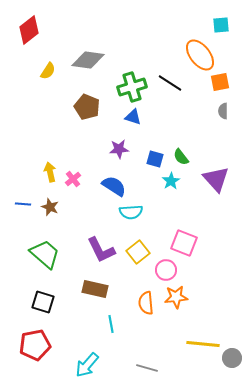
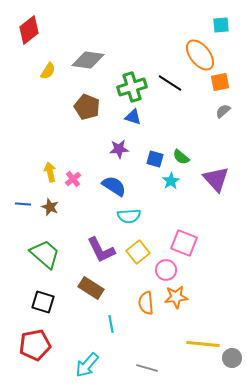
gray semicircle: rotated 49 degrees clockwise
green semicircle: rotated 12 degrees counterclockwise
cyan semicircle: moved 2 px left, 4 px down
brown rectangle: moved 4 px left, 1 px up; rotated 20 degrees clockwise
